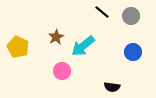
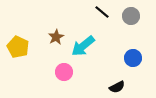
blue circle: moved 6 px down
pink circle: moved 2 px right, 1 px down
black semicircle: moved 5 px right; rotated 35 degrees counterclockwise
